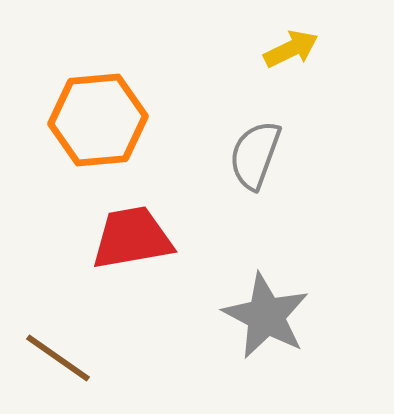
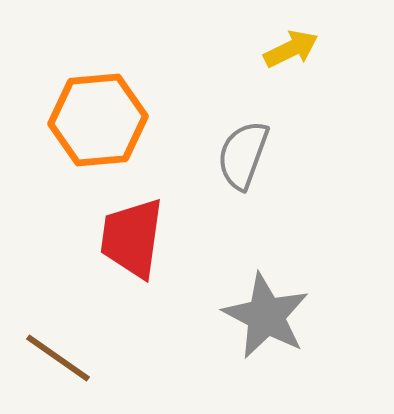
gray semicircle: moved 12 px left
red trapezoid: rotated 72 degrees counterclockwise
